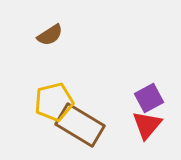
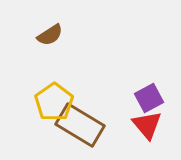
yellow pentagon: rotated 21 degrees counterclockwise
red triangle: rotated 20 degrees counterclockwise
